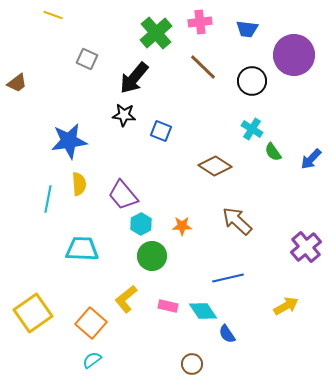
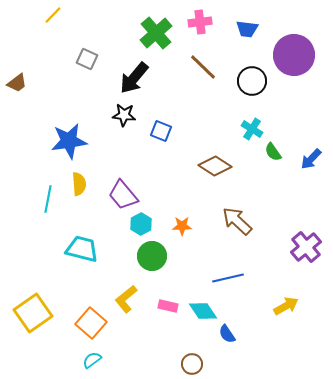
yellow line: rotated 66 degrees counterclockwise
cyan trapezoid: rotated 12 degrees clockwise
